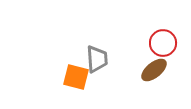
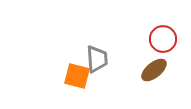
red circle: moved 4 px up
orange square: moved 1 px right, 1 px up
